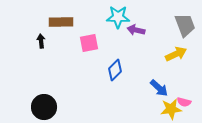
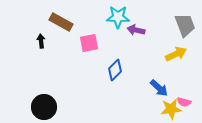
brown rectangle: rotated 30 degrees clockwise
